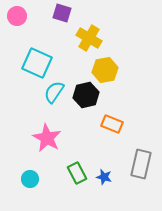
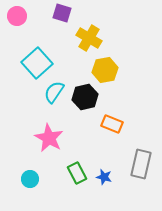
cyan square: rotated 24 degrees clockwise
black hexagon: moved 1 px left, 2 px down
pink star: moved 2 px right
